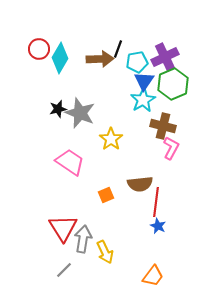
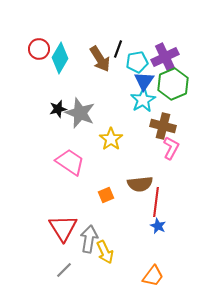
brown arrow: rotated 60 degrees clockwise
gray arrow: moved 6 px right
